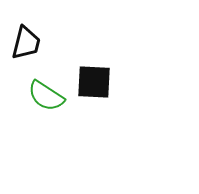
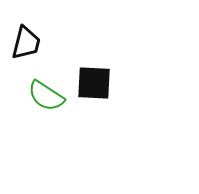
black square: moved 1 px down
